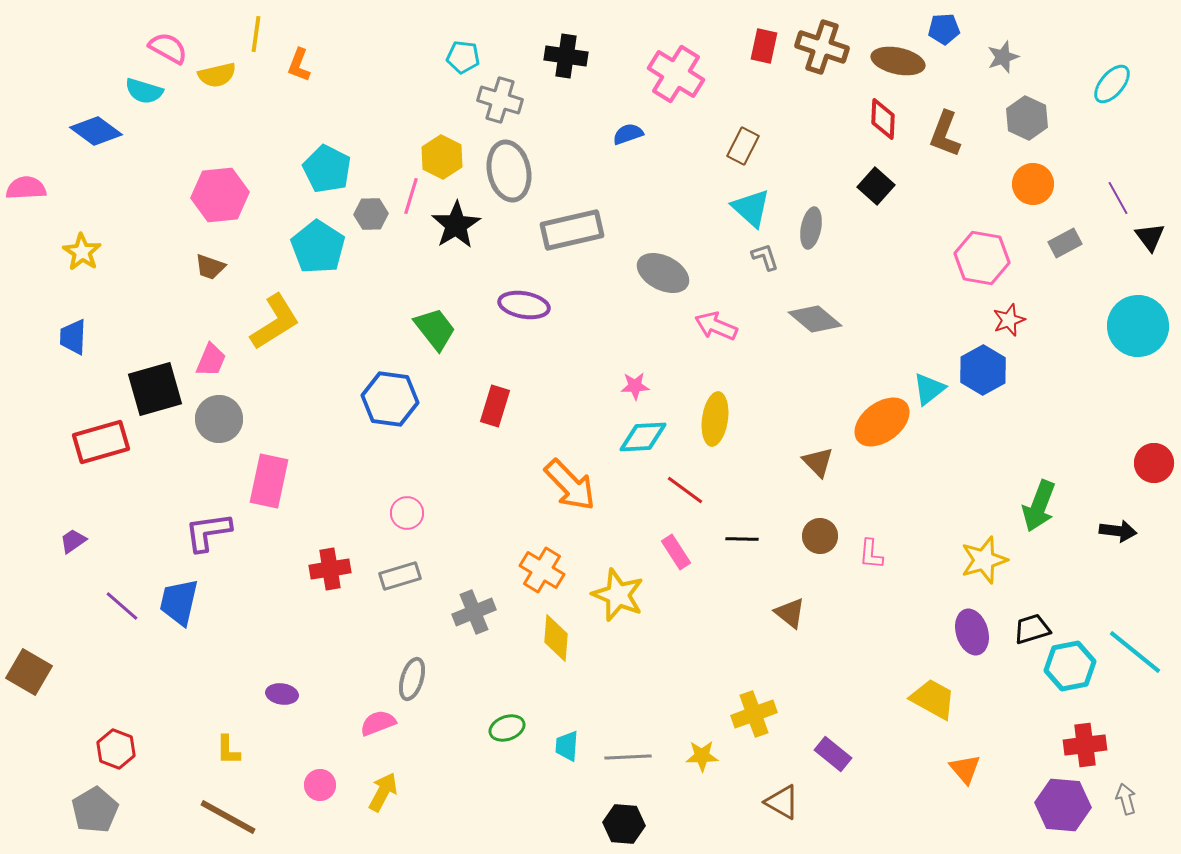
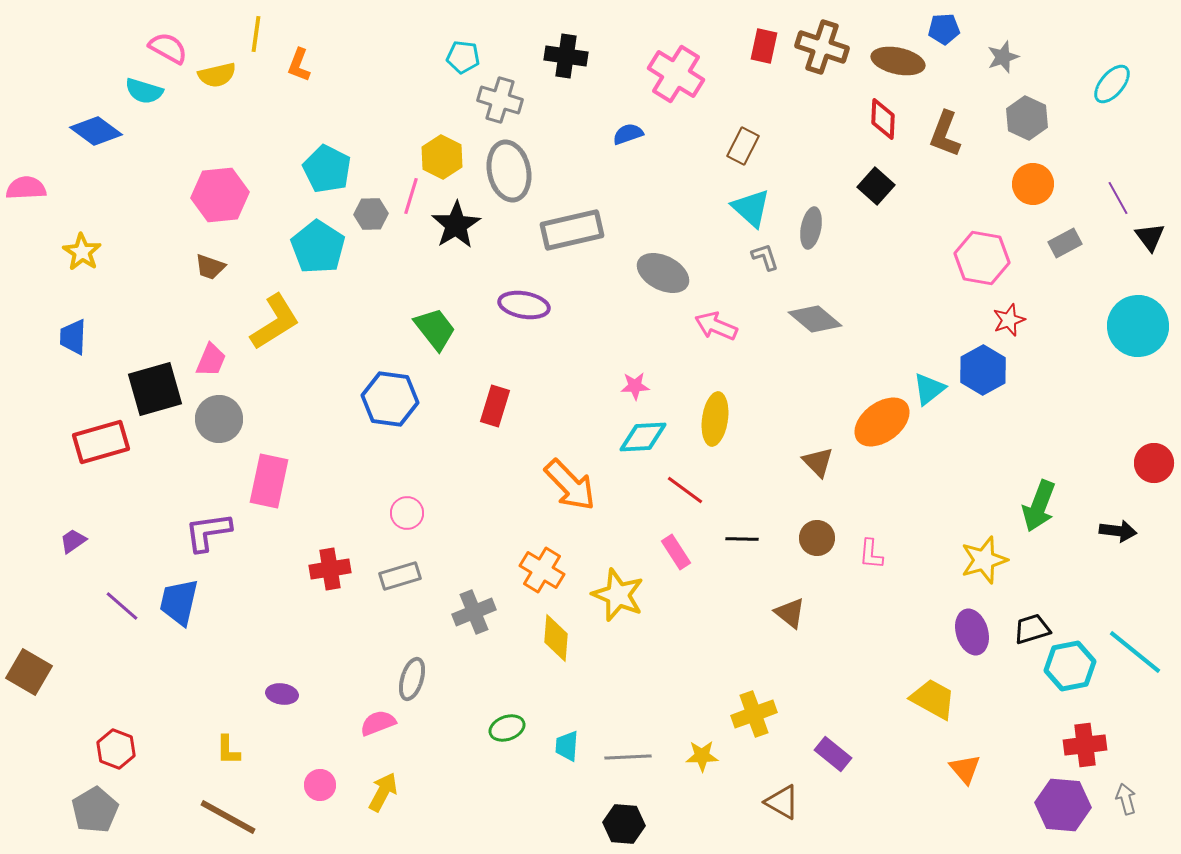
brown circle at (820, 536): moved 3 px left, 2 px down
